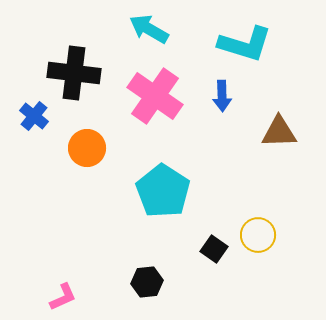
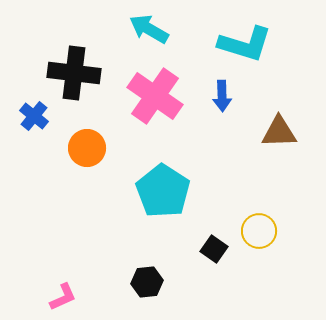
yellow circle: moved 1 px right, 4 px up
